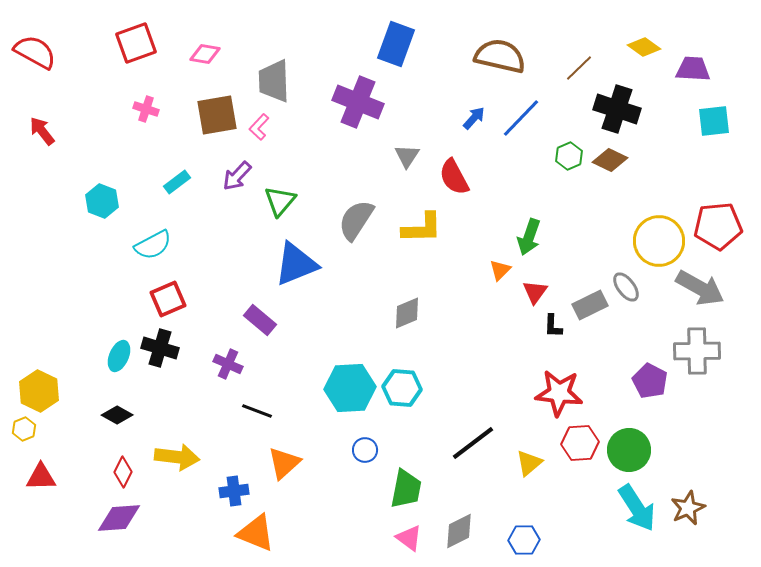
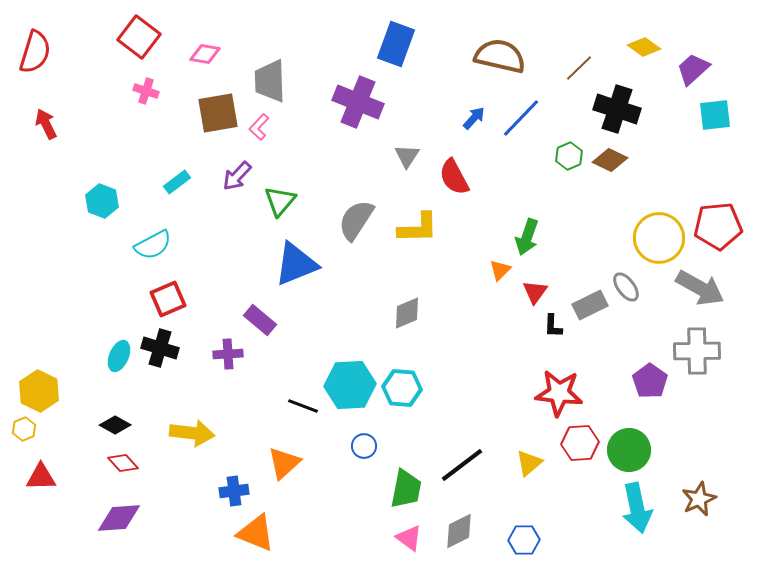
red square at (136, 43): moved 3 px right, 6 px up; rotated 33 degrees counterclockwise
red semicircle at (35, 52): rotated 78 degrees clockwise
purple trapezoid at (693, 69): rotated 45 degrees counterclockwise
gray trapezoid at (274, 81): moved 4 px left
pink cross at (146, 109): moved 18 px up
brown square at (217, 115): moved 1 px right, 2 px up
cyan square at (714, 121): moved 1 px right, 6 px up
red arrow at (42, 131): moved 4 px right, 7 px up; rotated 12 degrees clockwise
yellow L-shape at (422, 228): moved 4 px left
green arrow at (529, 237): moved 2 px left
yellow circle at (659, 241): moved 3 px up
purple cross at (228, 364): moved 10 px up; rotated 28 degrees counterclockwise
purple pentagon at (650, 381): rotated 8 degrees clockwise
cyan hexagon at (350, 388): moved 3 px up
black line at (257, 411): moved 46 px right, 5 px up
black diamond at (117, 415): moved 2 px left, 10 px down
black line at (473, 443): moved 11 px left, 22 px down
blue circle at (365, 450): moved 1 px left, 4 px up
yellow arrow at (177, 457): moved 15 px right, 24 px up
red diamond at (123, 472): moved 9 px up; rotated 68 degrees counterclockwise
cyan arrow at (637, 508): rotated 21 degrees clockwise
brown star at (688, 508): moved 11 px right, 9 px up
